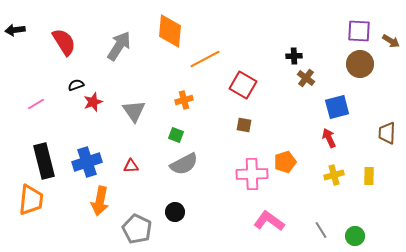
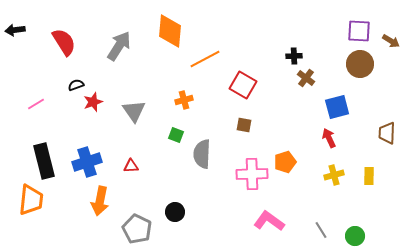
gray semicircle: moved 18 px right, 10 px up; rotated 120 degrees clockwise
